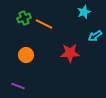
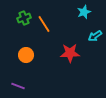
orange line: rotated 30 degrees clockwise
